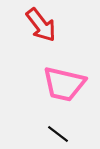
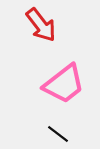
pink trapezoid: rotated 51 degrees counterclockwise
